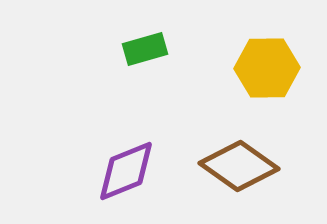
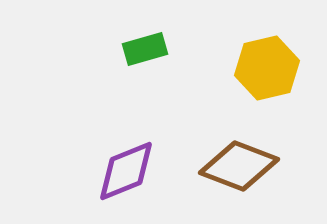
yellow hexagon: rotated 12 degrees counterclockwise
brown diamond: rotated 14 degrees counterclockwise
